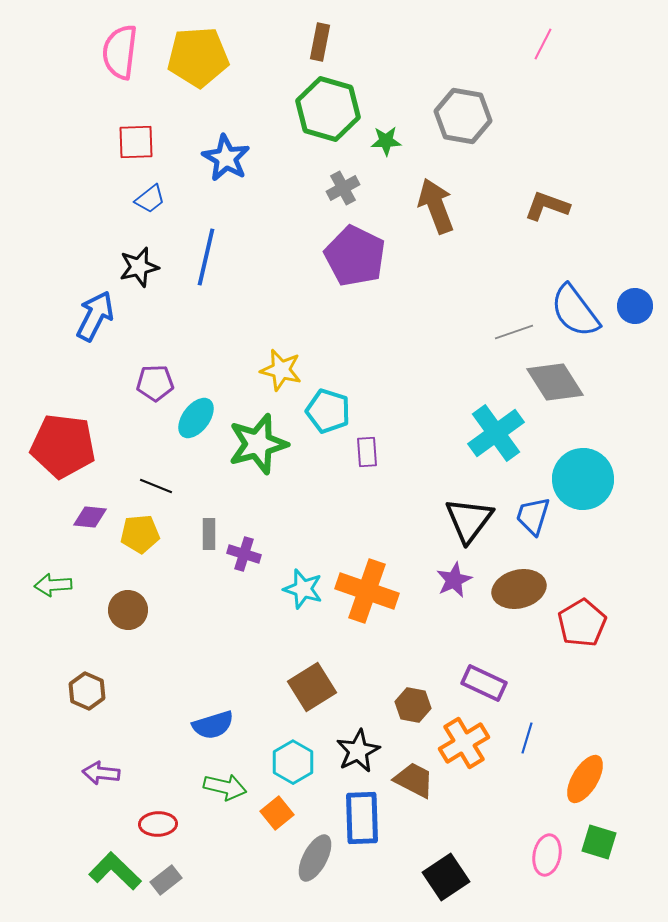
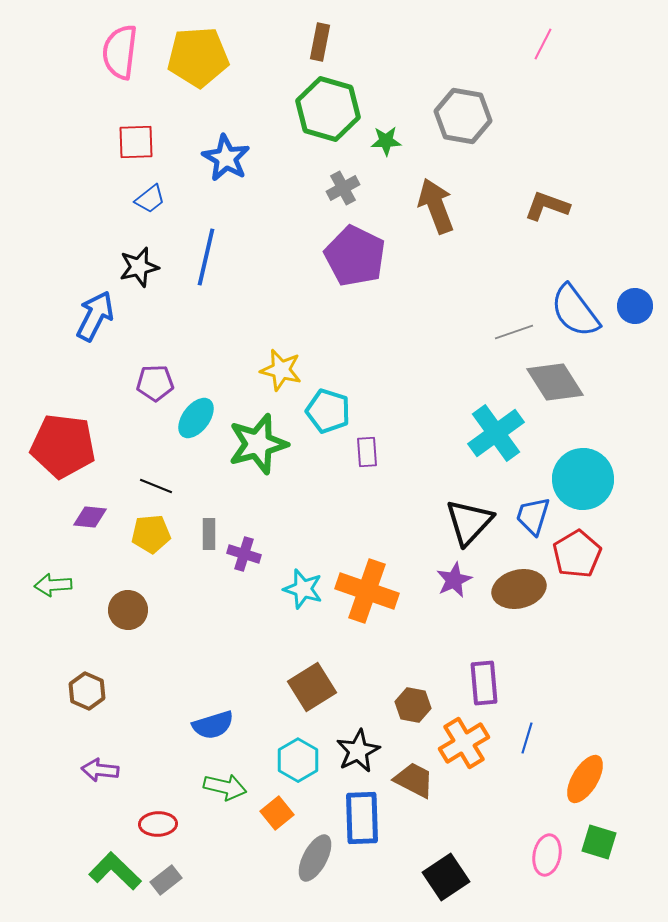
black triangle at (469, 520): moved 2 px down; rotated 6 degrees clockwise
yellow pentagon at (140, 534): moved 11 px right
red pentagon at (582, 623): moved 5 px left, 69 px up
purple rectangle at (484, 683): rotated 60 degrees clockwise
cyan hexagon at (293, 762): moved 5 px right, 2 px up
purple arrow at (101, 773): moved 1 px left, 3 px up
